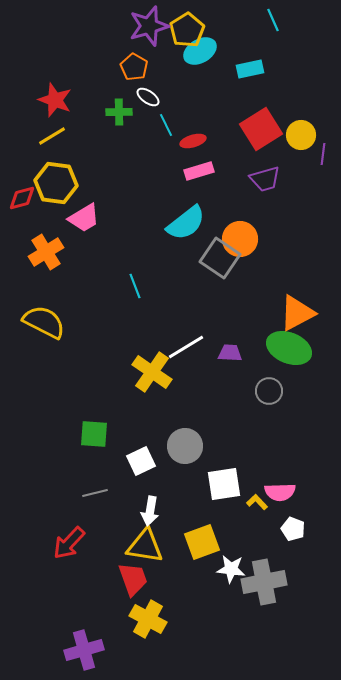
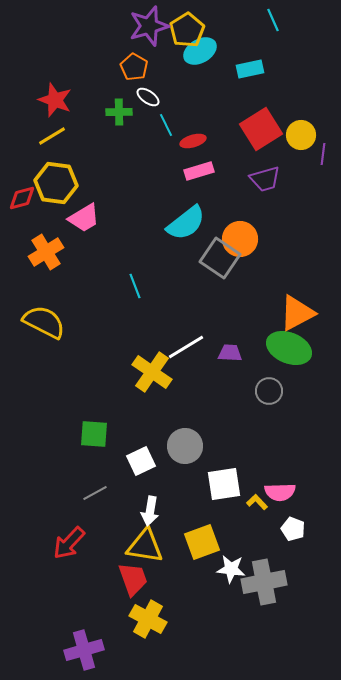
gray line at (95, 493): rotated 15 degrees counterclockwise
